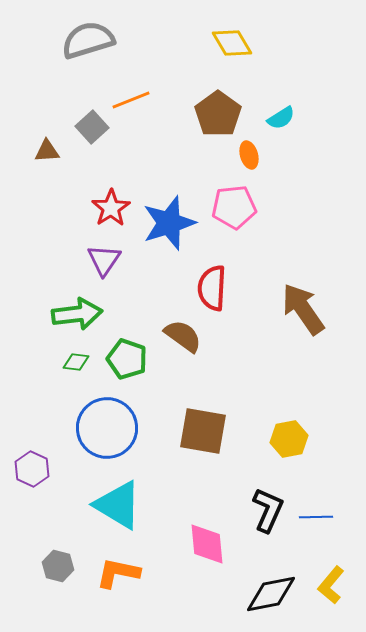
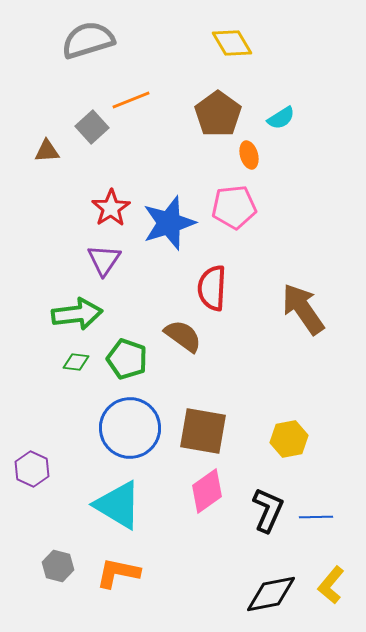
blue circle: moved 23 px right
pink diamond: moved 53 px up; rotated 60 degrees clockwise
